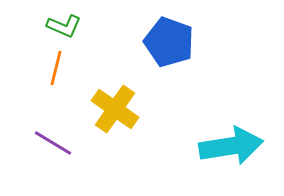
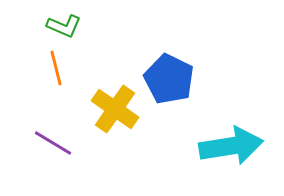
blue pentagon: moved 37 px down; rotated 6 degrees clockwise
orange line: rotated 28 degrees counterclockwise
